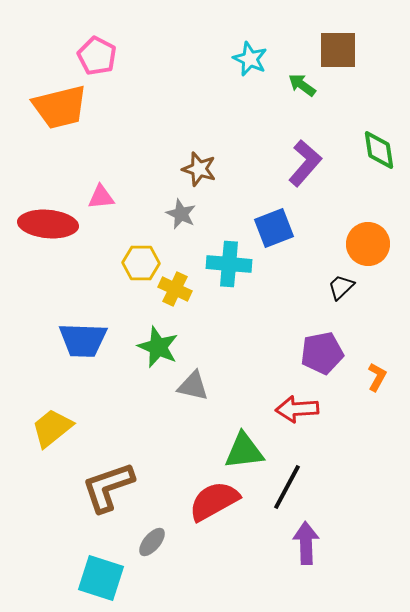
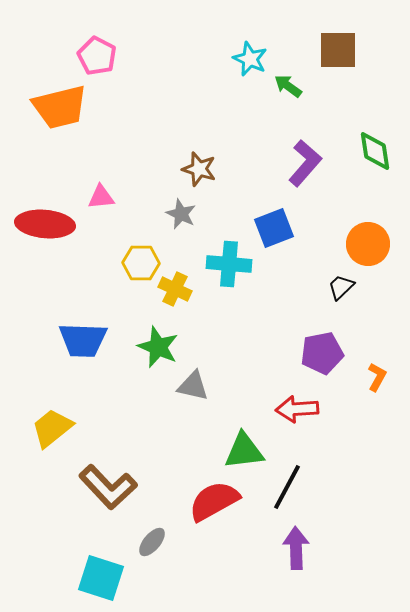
green arrow: moved 14 px left, 1 px down
green diamond: moved 4 px left, 1 px down
red ellipse: moved 3 px left
brown L-shape: rotated 114 degrees counterclockwise
purple arrow: moved 10 px left, 5 px down
